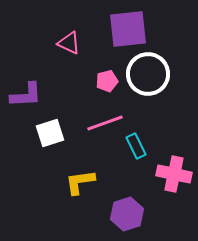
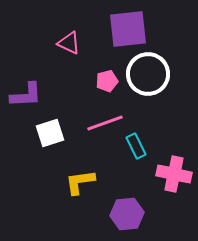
purple hexagon: rotated 12 degrees clockwise
